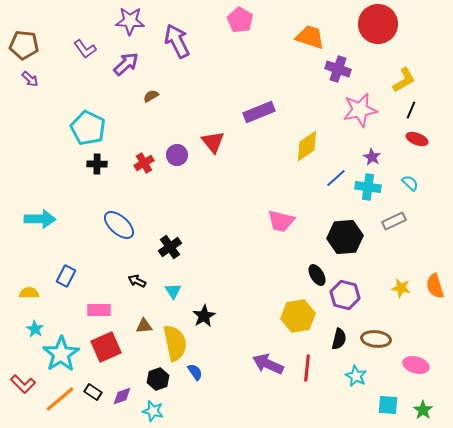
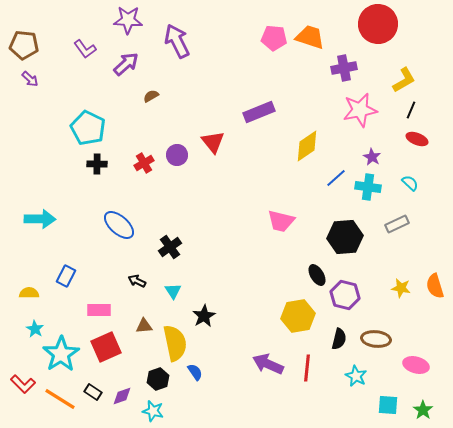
pink pentagon at (240, 20): moved 34 px right, 18 px down; rotated 25 degrees counterclockwise
purple star at (130, 21): moved 2 px left, 1 px up
purple cross at (338, 69): moved 6 px right, 1 px up; rotated 30 degrees counterclockwise
gray rectangle at (394, 221): moved 3 px right, 3 px down
orange line at (60, 399): rotated 72 degrees clockwise
